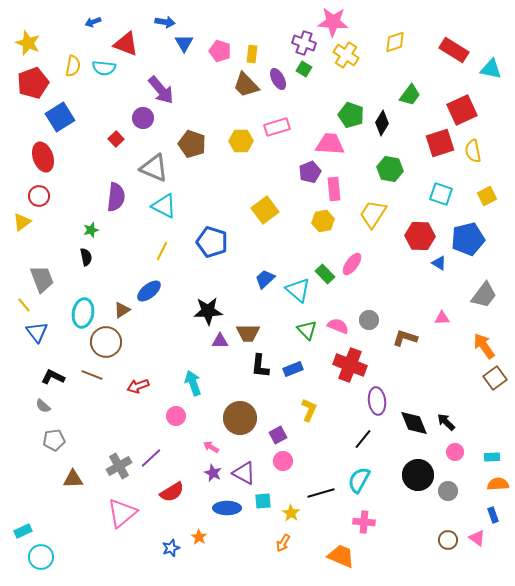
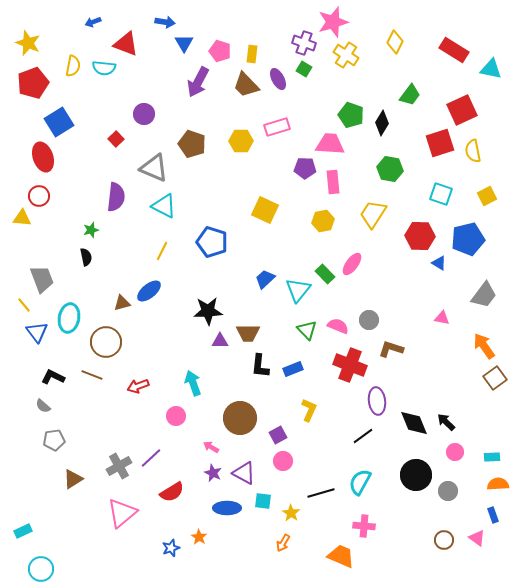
pink star at (333, 22): rotated 20 degrees counterclockwise
yellow diamond at (395, 42): rotated 45 degrees counterclockwise
purple arrow at (161, 90): moved 37 px right, 8 px up; rotated 68 degrees clockwise
blue square at (60, 117): moved 1 px left, 5 px down
purple circle at (143, 118): moved 1 px right, 4 px up
purple pentagon at (310, 172): moved 5 px left, 4 px up; rotated 25 degrees clockwise
pink rectangle at (334, 189): moved 1 px left, 7 px up
yellow square at (265, 210): rotated 28 degrees counterclockwise
yellow triangle at (22, 222): moved 4 px up; rotated 42 degrees clockwise
cyan triangle at (298, 290): rotated 28 degrees clockwise
brown triangle at (122, 310): moved 7 px up; rotated 18 degrees clockwise
cyan ellipse at (83, 313): moved 14 px left, 5 px down
pink triangle at (442, 318): rotated 14 degrees clockwise
brown L-shape at (405, 338): moved 14 px left, 11 px down
black line at (363, 439): moved 3 px up; rotated 15 degrees clockwise
black circle at (418, 475): moved 2 px left
brown triangle at (73, 479): rotated 30 degrees counterclockwise
cyan semicircle at (359, 480): moved 1 px right, 2 px down
cyan square at (263, 501): rotated 12 degrees clockwise
pink cross at (364, 522): moved 4 px down
brown circle at (448, 540): moved 4 px left
cyan circle at (41, 557): moved 12 px down
